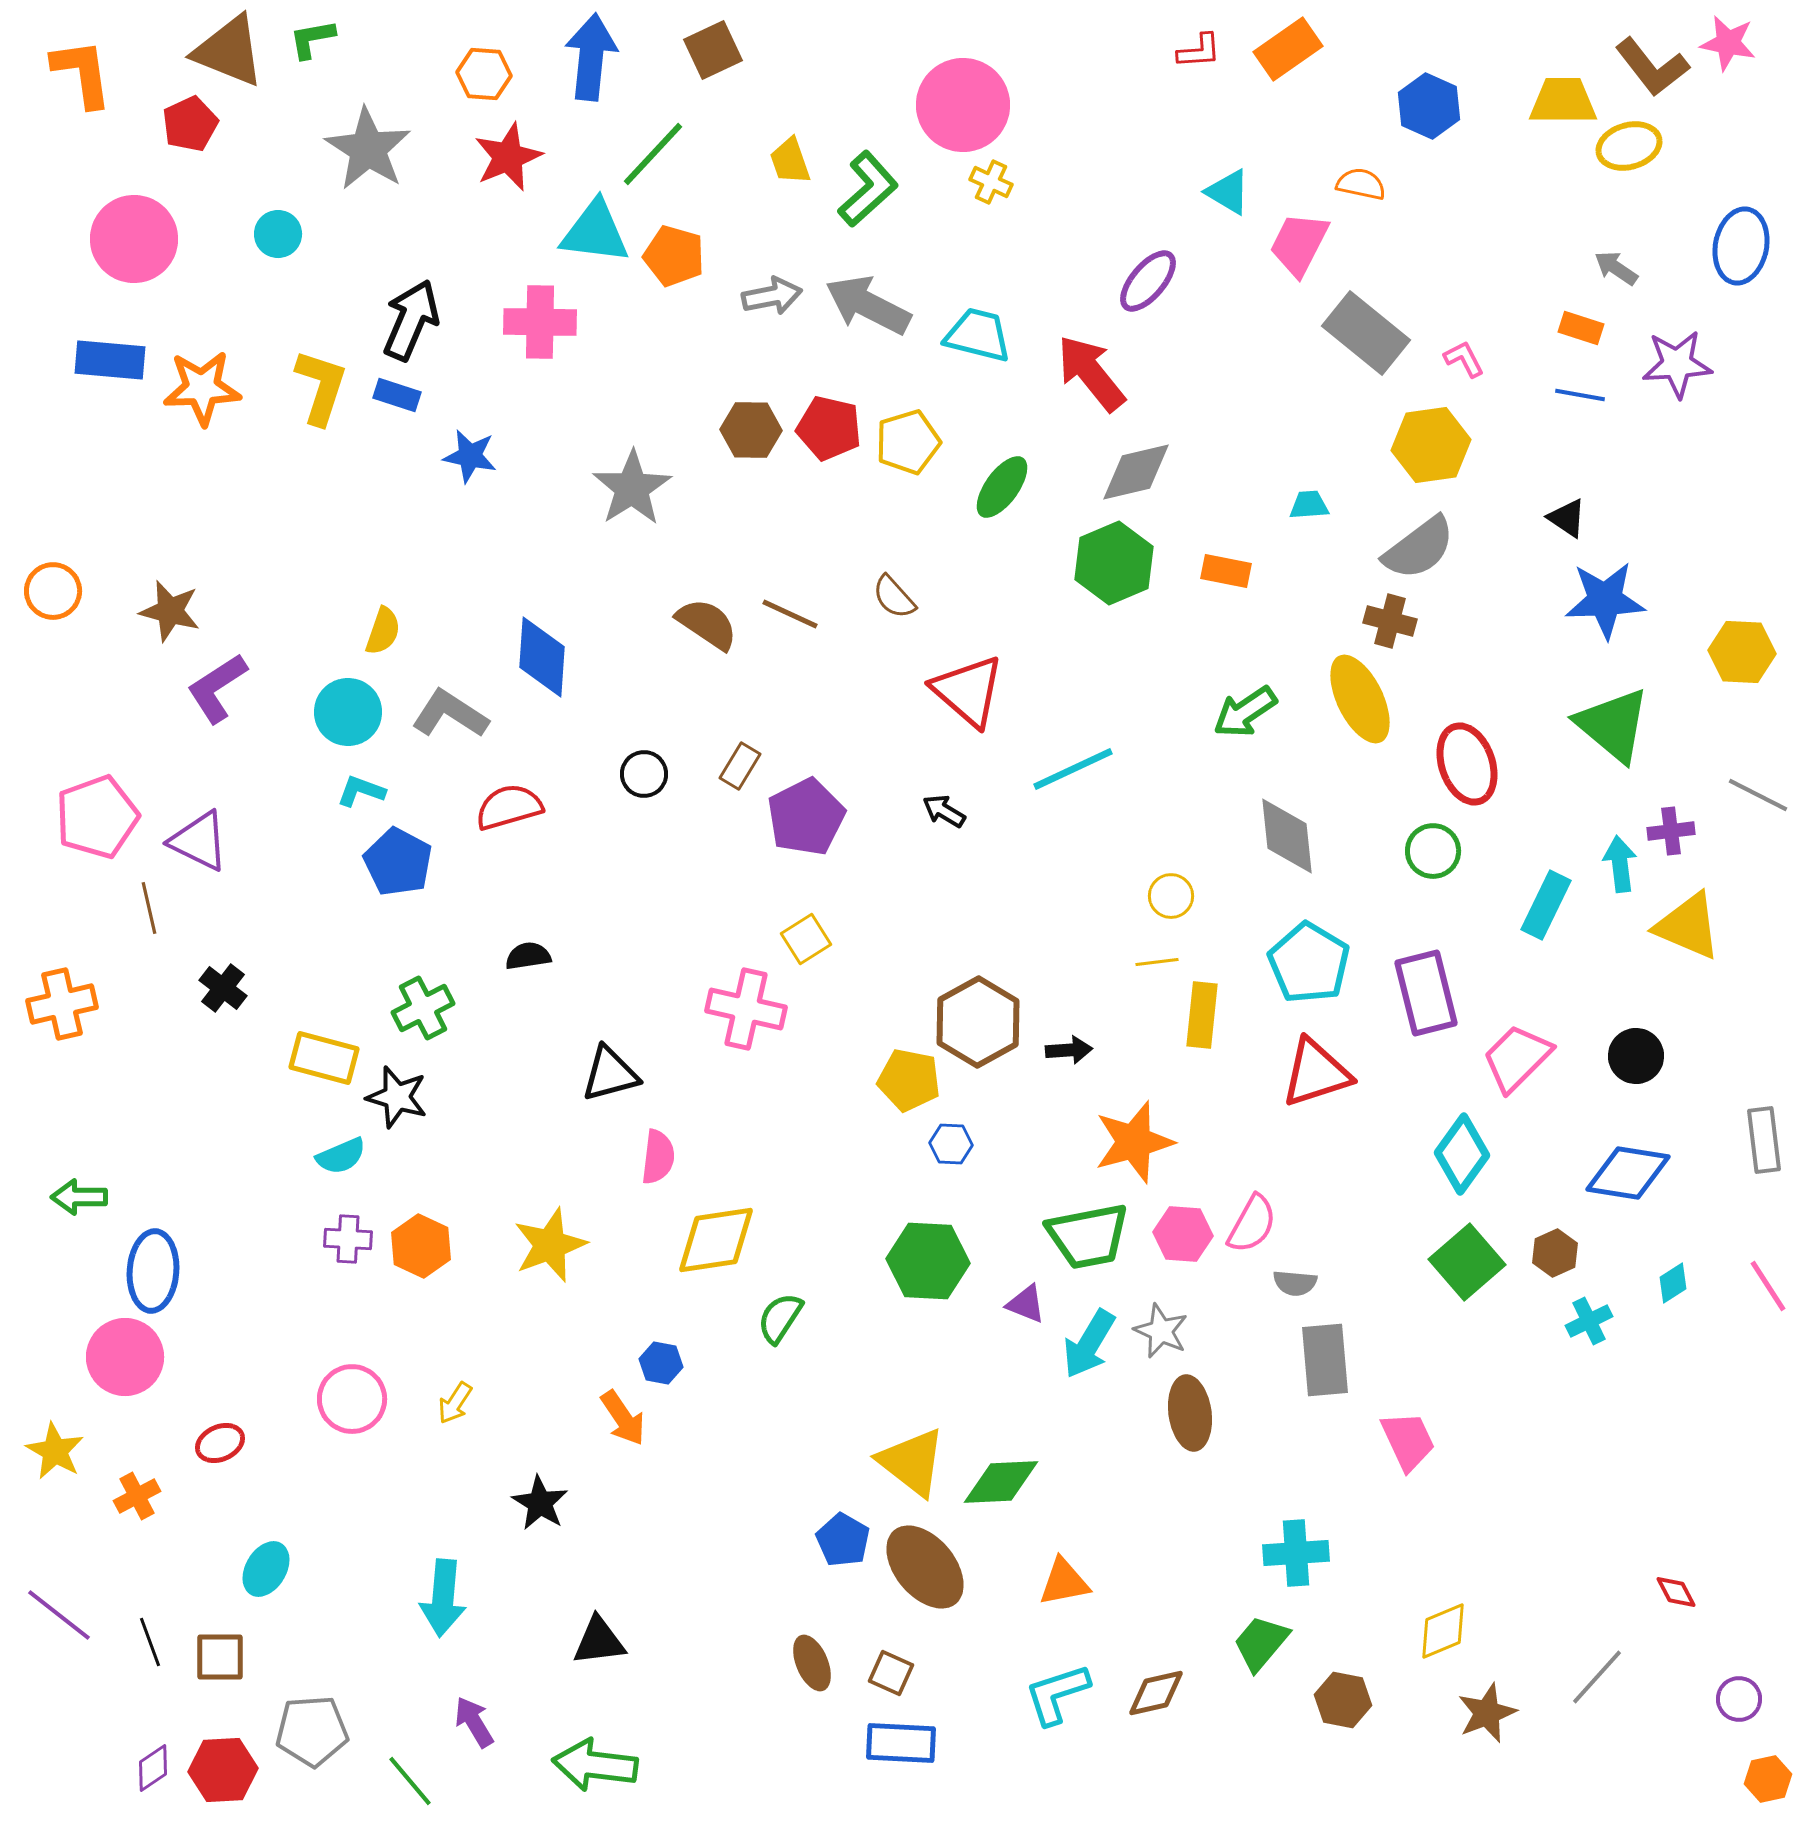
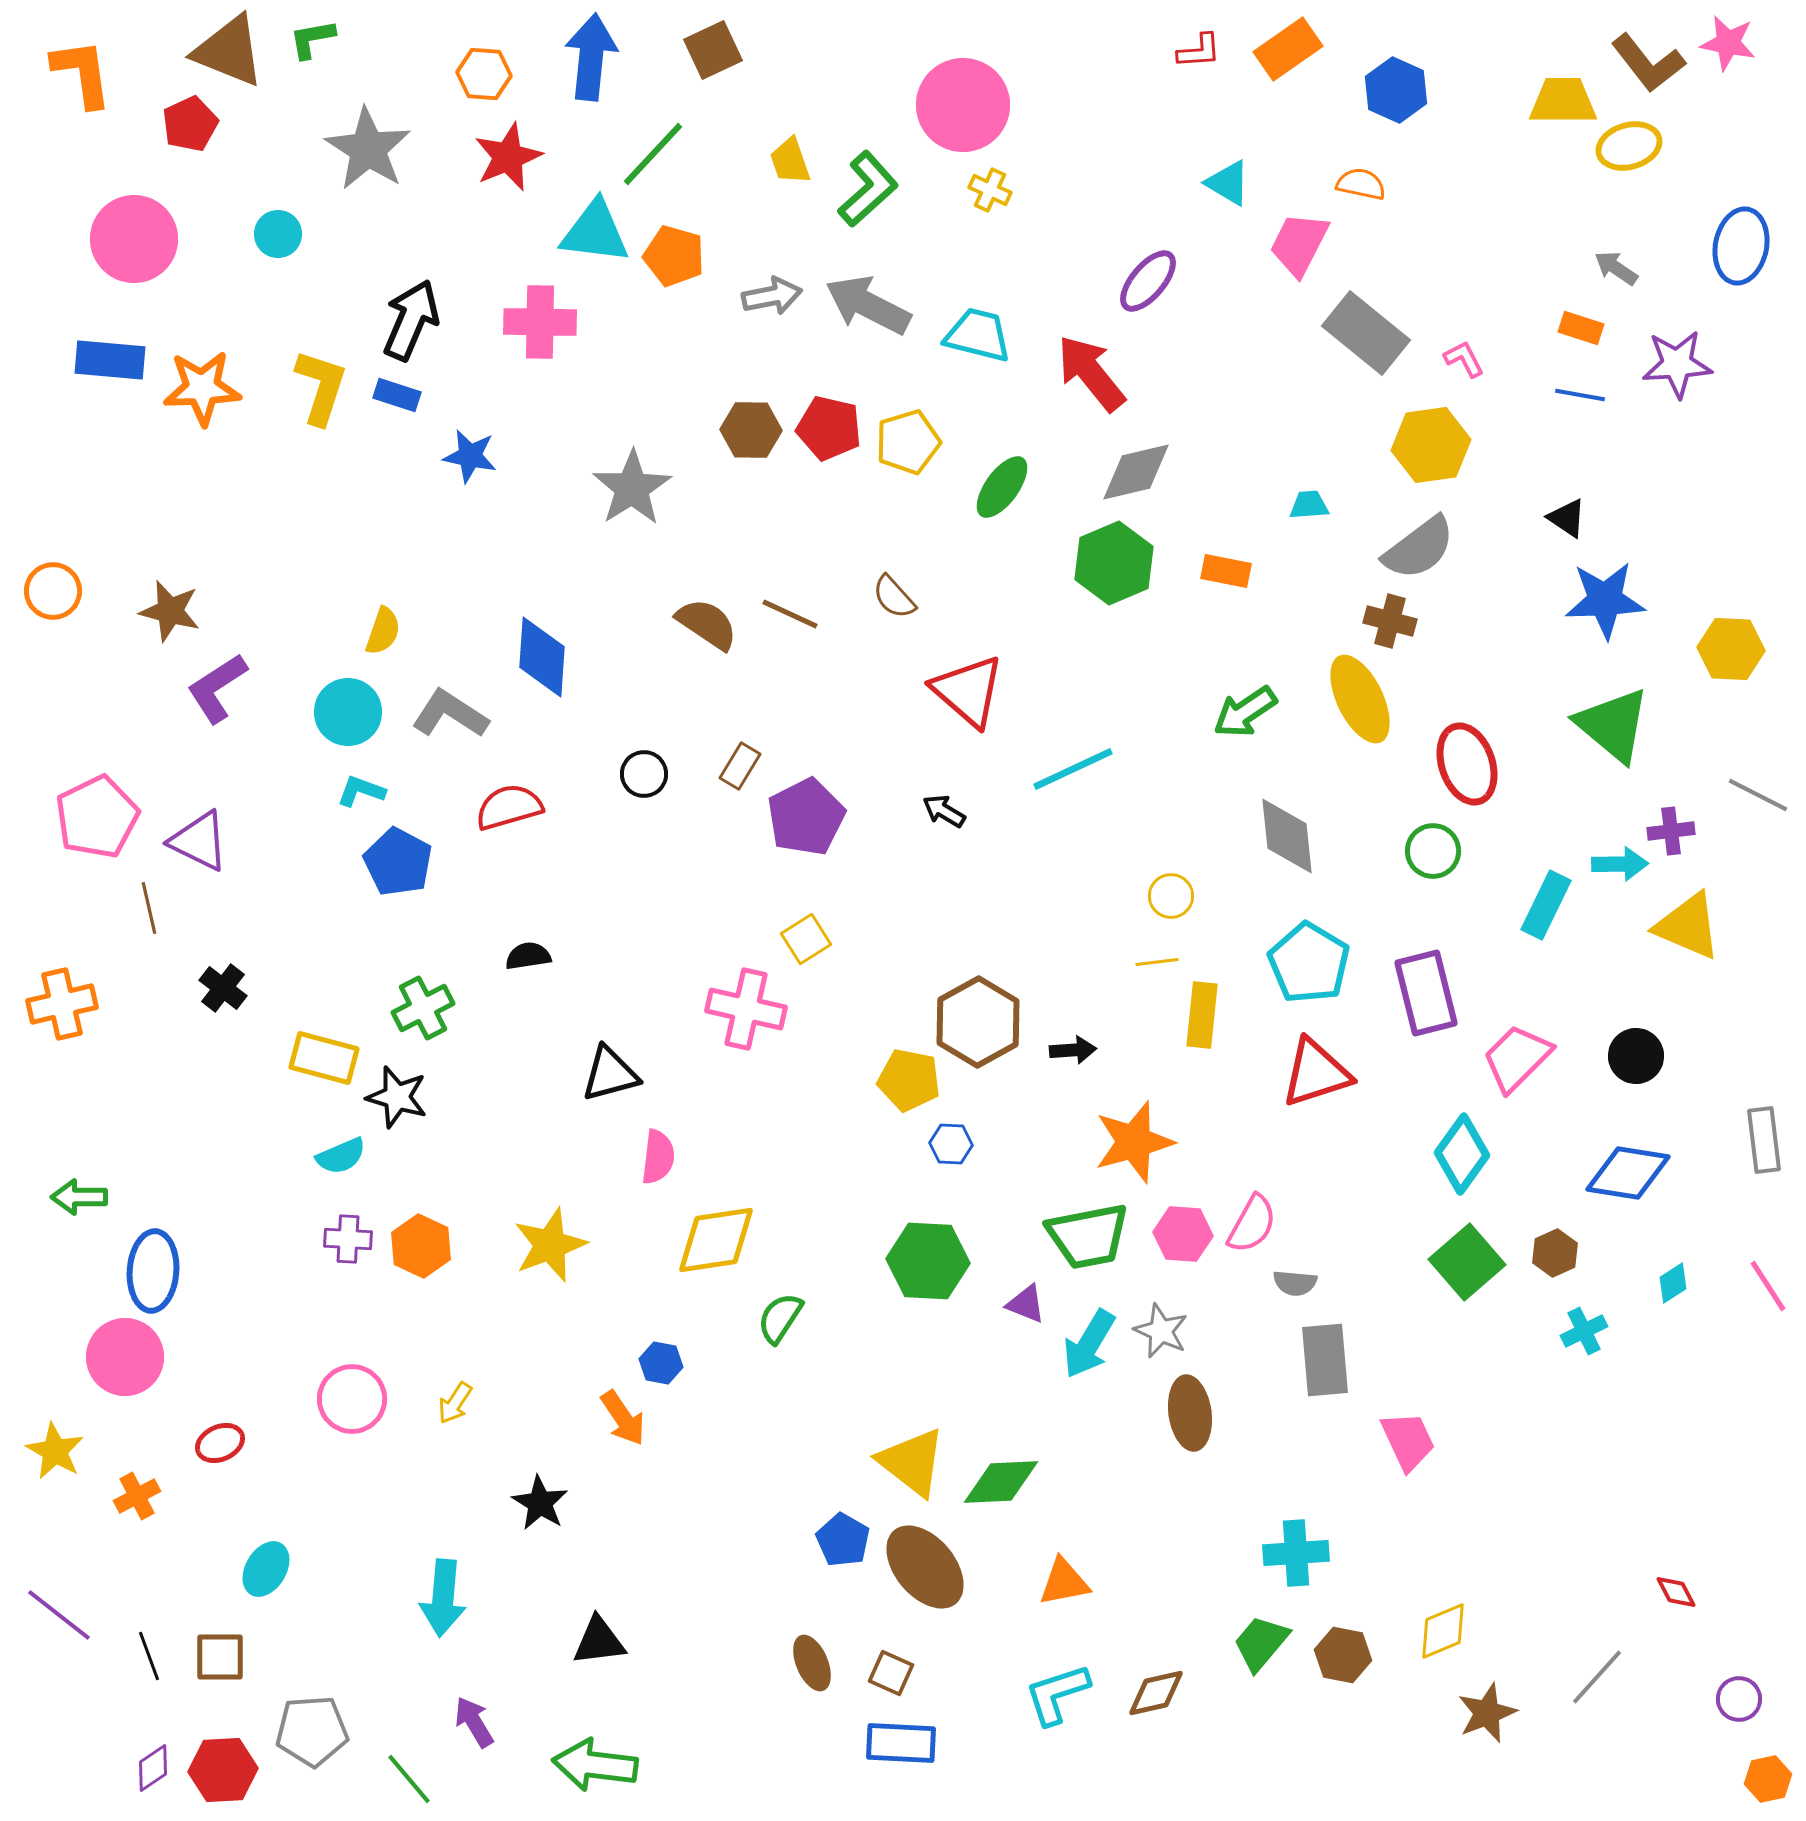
brown L-shape at (1652, 67): moved 4 px left, 4 px up
blue hexagon at (1429, 106): moved 33 px left, 16 px up
yellow cross at (991, 182): moved 1 px left, 8 px down
cyan triangle at (1228, 192): moved 9 px up
yellow hexagon at (1742, 652): moved 11 px left, 3 px up
pink pentagon at (97, 817): rotated 6 degrees counterclockwise
cyan arrow at (1620, 864): rotated 96 degrees clockwise
black arrow at (1069, 1050): moved 4 px right
cyan cross at (1589, 1321): moved 5 px left, 10 px down
black line at (150, 1642): moved 1 px left, 14 px down
brown hexagon at (1343, 1700): moved 45 px up
green line at (410, 1781): moved 1 px left, 2 px up
